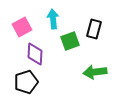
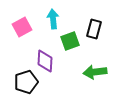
purple diamond: moved 10 px right, 7 px down
